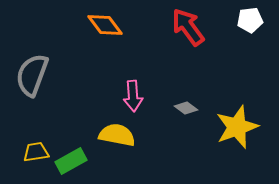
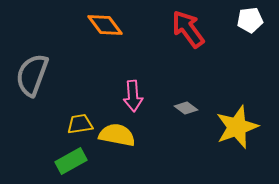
red arrow: moved 2 px down
yellow trapezoid: moved 44 px right, 28 px up
